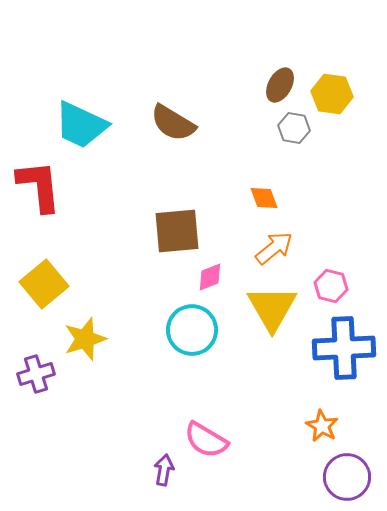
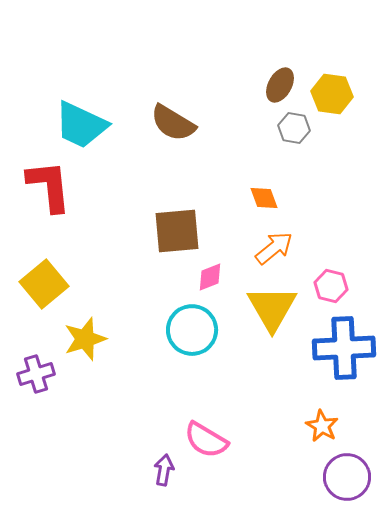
red L-shape: moved 10 px right
